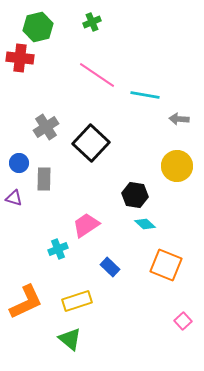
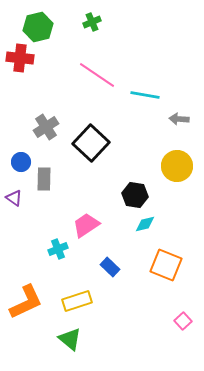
blue circle: moved 2 px right, 1 px up
purple triangle: rotated 18 degrees clockwise
cyan diamond: rotated 55 degrees counterclockwise
